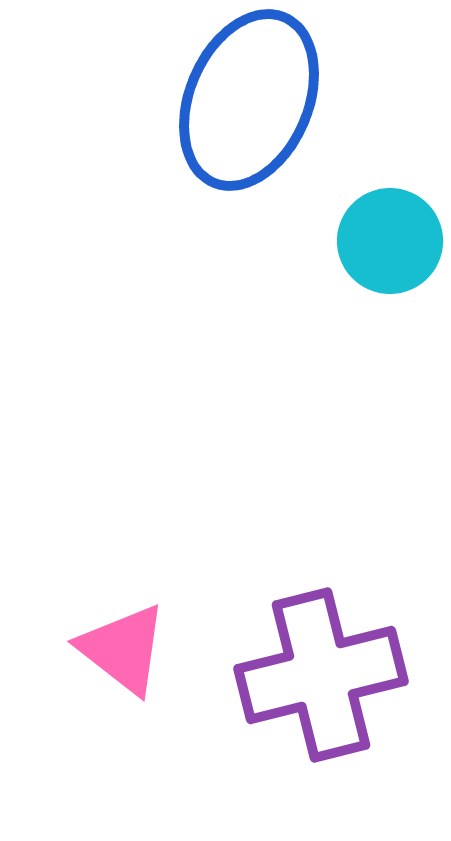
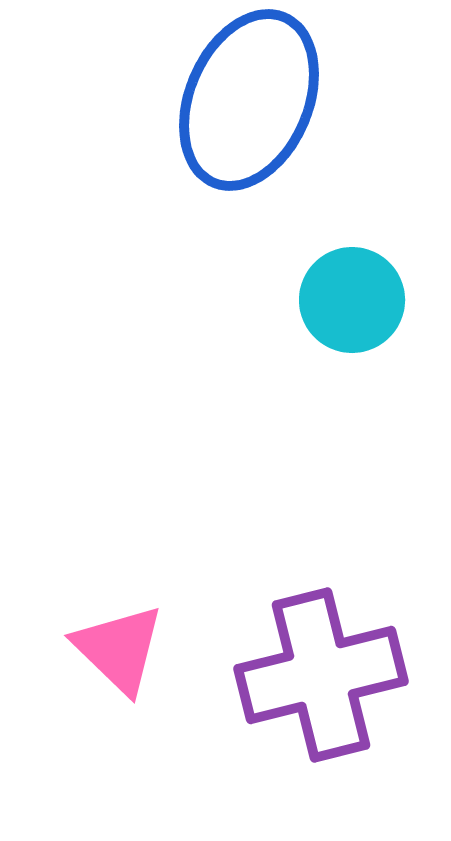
cyan circle: moved 38 px left, 59 px down
pink triangle: moved 4 px left; rotated 6 degrees clockwise
